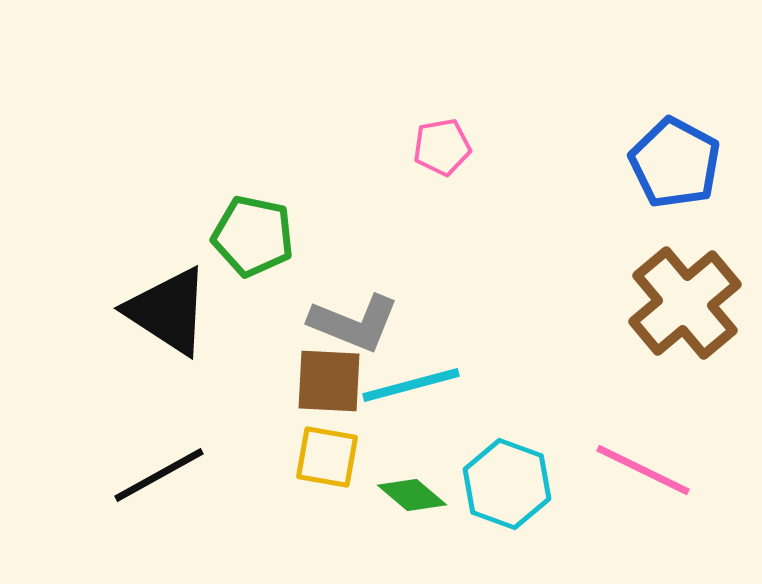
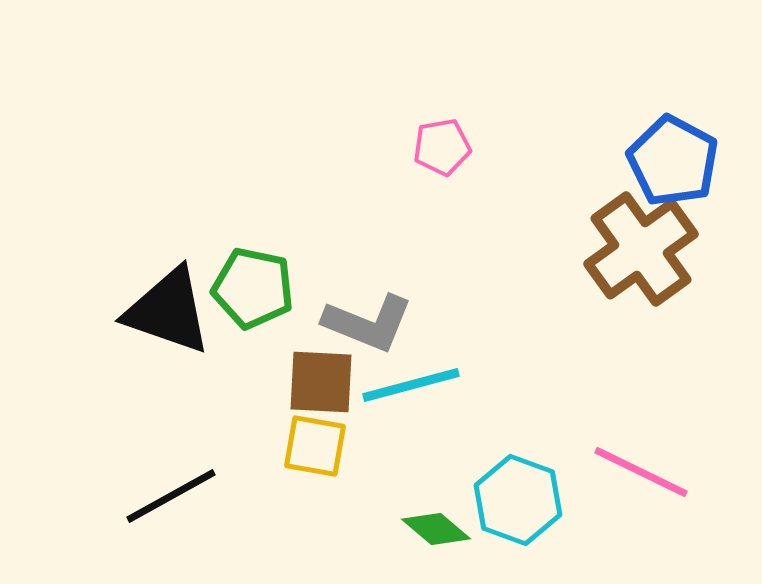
blue pentagon: moved 2 px left, 2 px up
green pentagon: moved 52 px down
brown cross: moved 44 px left, 54 px up; rotated 4 degrees clockwise
black triangle: rotated 14 degrees counterclockwise
gray L-shape: moved 14 px right
brown square: moved 8 px left, 1 px down
yellow square: moved 12 px left, 11 px up
pink line: moved 2 px left, 2 px down
black line: moved 12 px right, 21 px down
cyan hexagon: moved 11 px right, 16 px down
green diamond: moved 24 px right, 34 px down
